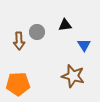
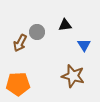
brown arrow: moved 1 px right, 2 px down; rotated 30 degrees clockwise
